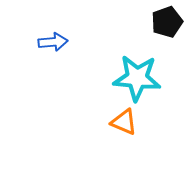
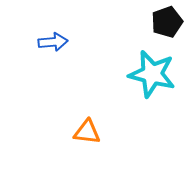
cyan star: moved 15 px right, 4 px up; rotated 9 degrees clockwise
orange triangle: moved 37 px left, 10 px down; rotated 16 degrees counterclockwise
